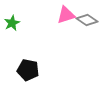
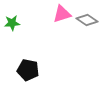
pink triangle: moved 4 px left, 1 px up
green star: rotated 21 degrees clockwise
